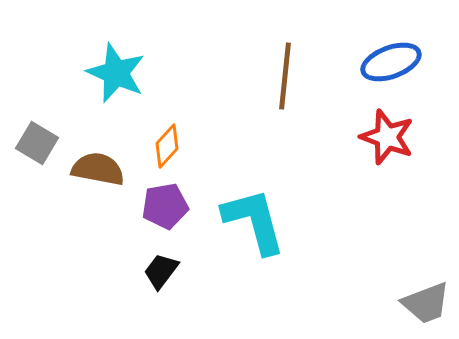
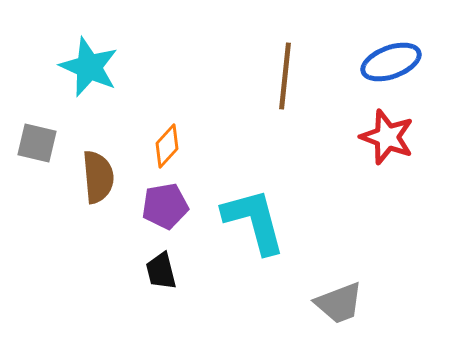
cyan star: moved 27 px left, 6 px up
gray square: rotated 18 degrees counterclockwise
brown semicircle: moved 8 px down; rotated 74 degrees clockwise
black trapezoid: rotated 51 degrees counterclockwise
gray trapezoid: moved 87 px left
